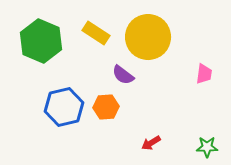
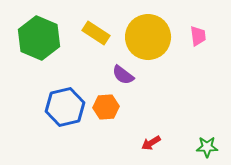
green hexagon: moved 2 px left, 3 px up
pink trapezoid: moved 6 px left, 38 px up; rotated 15 degrees counterclockwise
blue hexagon: moved 1 px right
